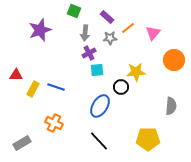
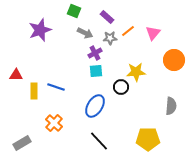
orange line: moved 3 px down
gray arrow: rotated 70 degrees counterclockwise
purple cross: moved 6 px right
cyan square: moved 1 px left, 1 px down
yellow rectangle: moved 1 px right, 2 px down; rotated 28 degrees counterclockwise
blue ellipse: moved 5 px left
orange cross: rotated 18 degrees clockwise
